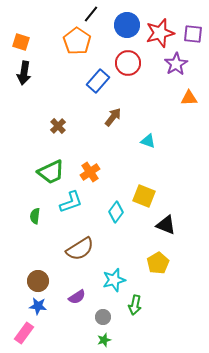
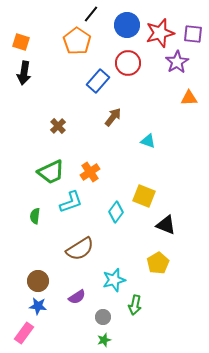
purple star: moved 1 px right, 2 px up
